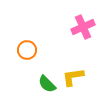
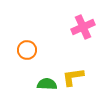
green semicircle: rotated 138 degrees clockwise
